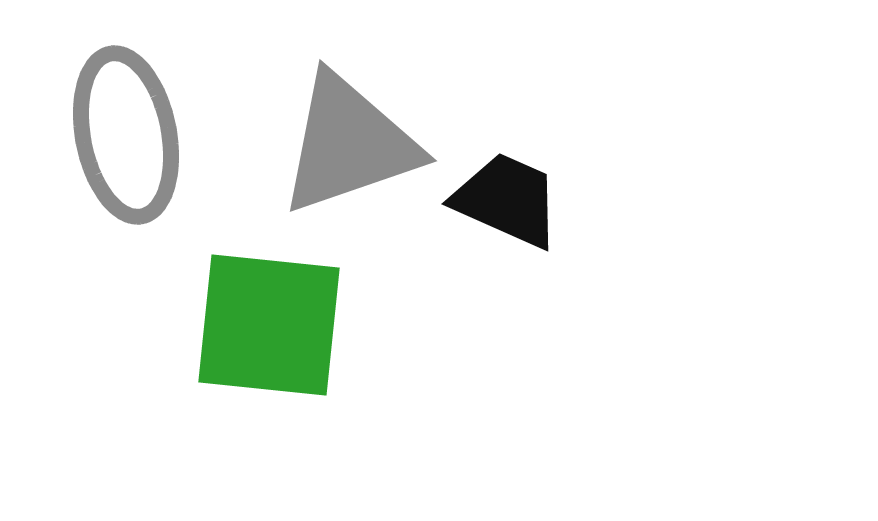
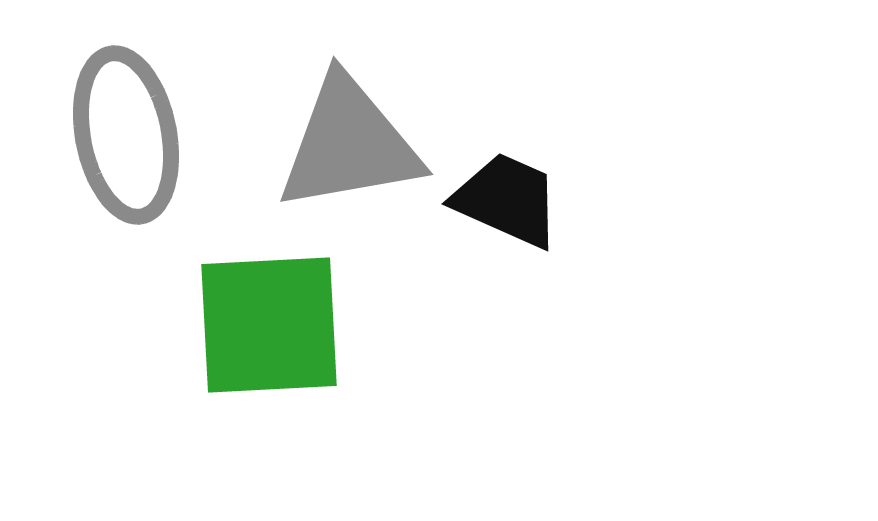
gray triangle: rotated 9 degrees clockwise
green square: rotated 9 degrees counterclockwise
